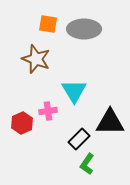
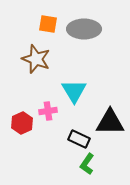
black rectangle: rotated 70 degrees clockwise
